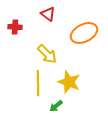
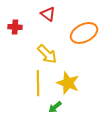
yellow star: moved 1 px left, 1 px down
green arrow: moved 1 px left, 1 px down
